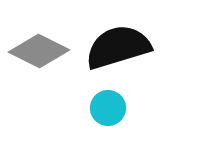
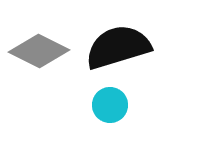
cyan circle: moved 2 px right, 3 px up
